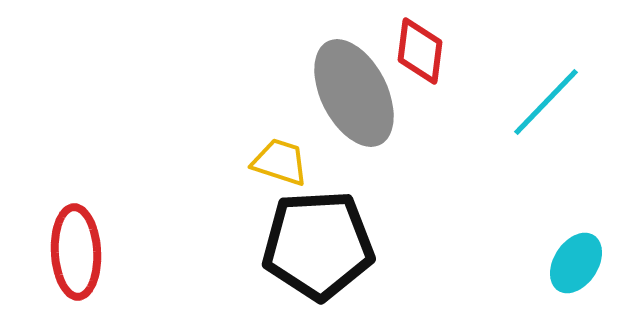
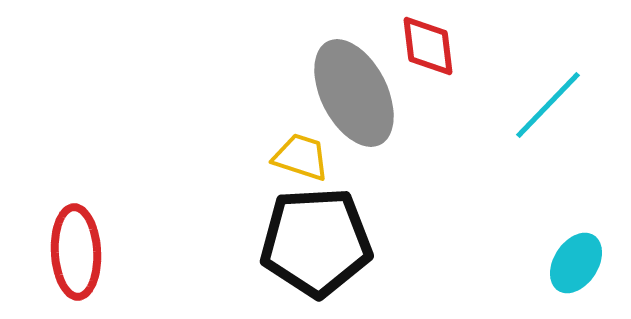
red diamond: moved 8 px right, 5 px up; rotated 14 degrees counterclockwise
cyan line: moved 2 px right, 3 px down
yellow trapezoid: moved 21 px right, 5 px up
black pentagon: moved 2 px left, 3 px up
